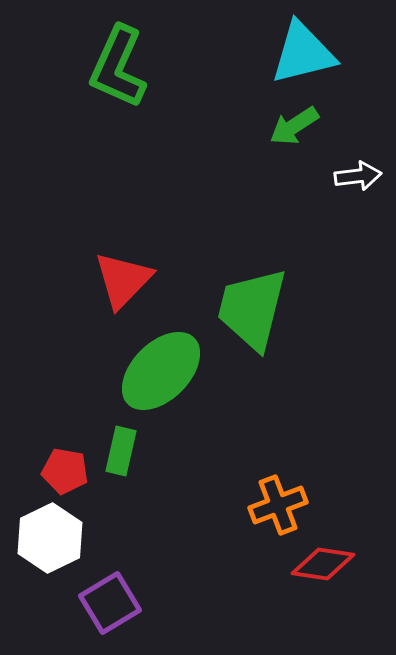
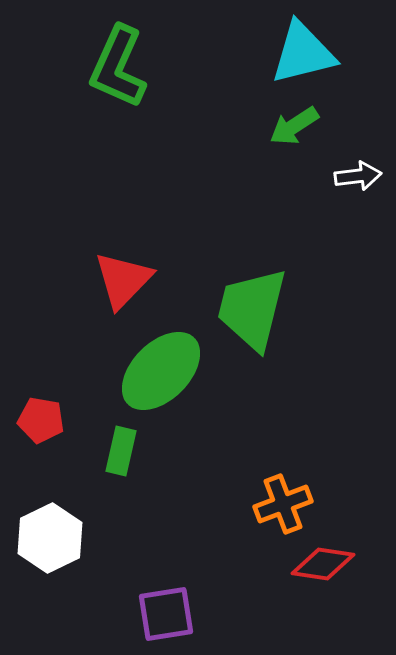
red pentagon: moved 24 px left, 51 px up
orange cross: moved 5 px right, 1 px up
purple square: moved 56 px right, 11 px down; rotated 22 degrees clockwise
